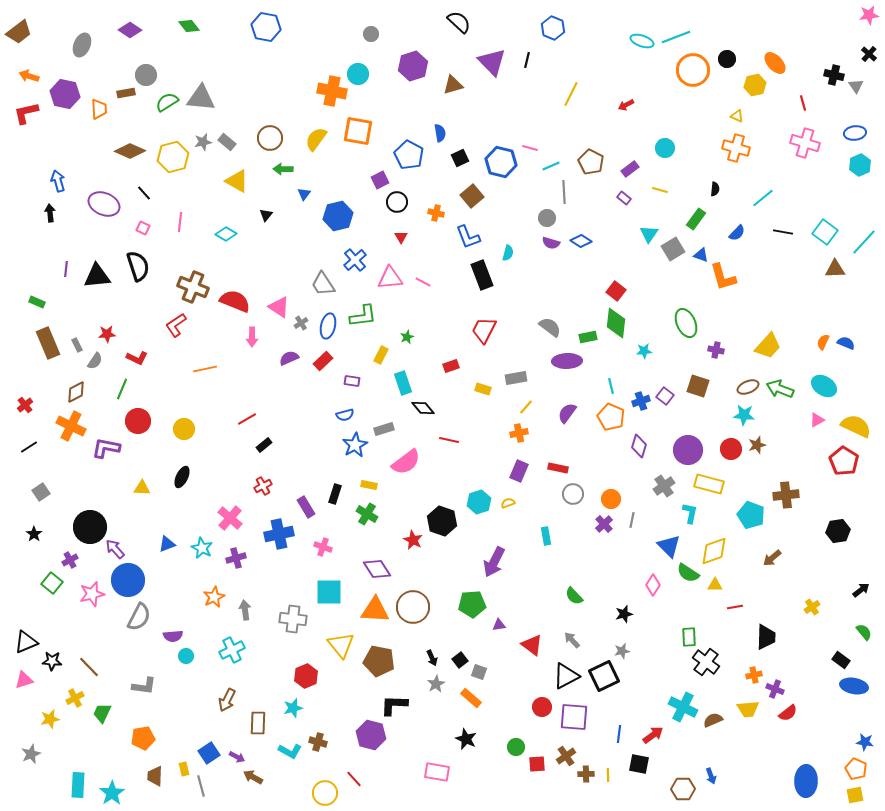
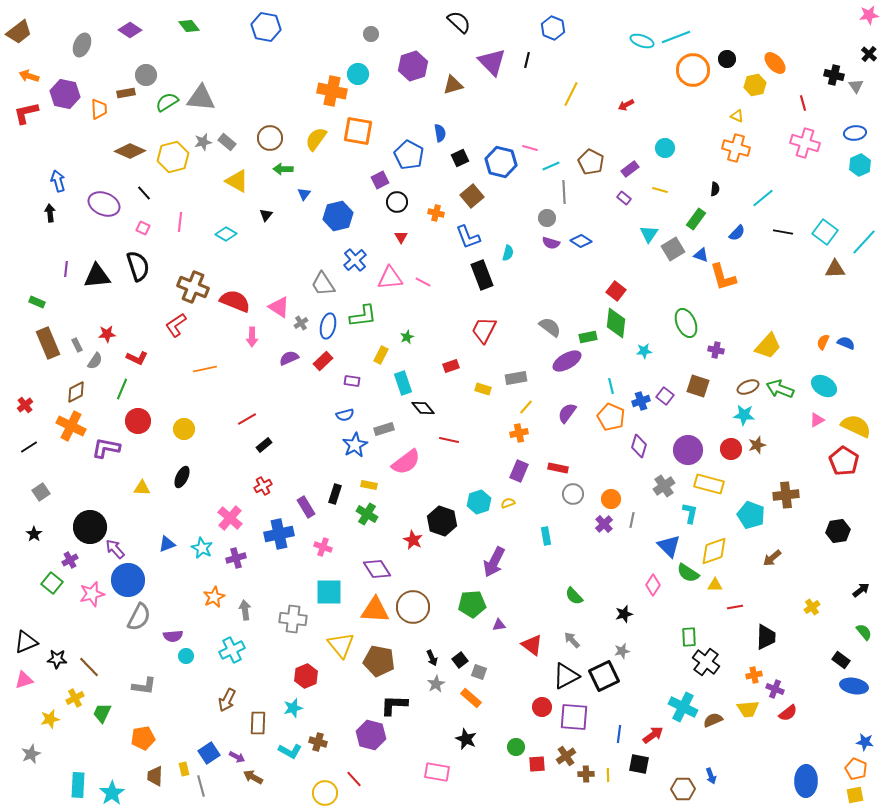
purple ellipse at (567, 361): rotated 28 degrees counterclockwise
black star at (52, 661): moved 5 px right, 2 px up
